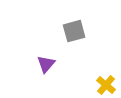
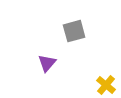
purple triangle: moved 1 px right, 1 px up
